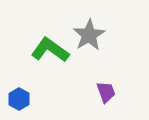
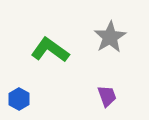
gray star: moved 21 px right, 2 px down
purple trapezoid: moved 1 px right, 4 px down
